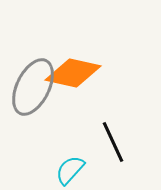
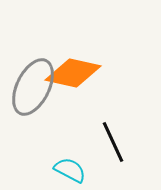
cyan semicircle: rotated 76 degrees clockwise
